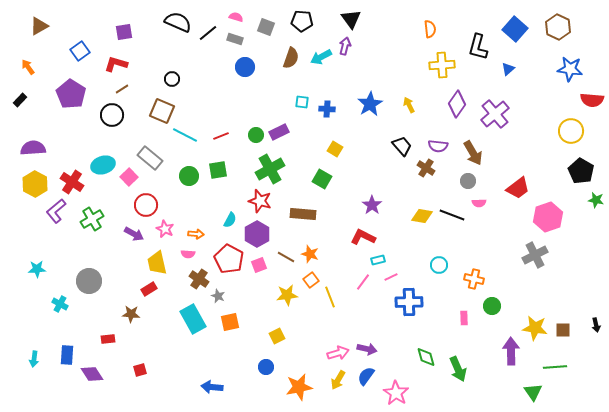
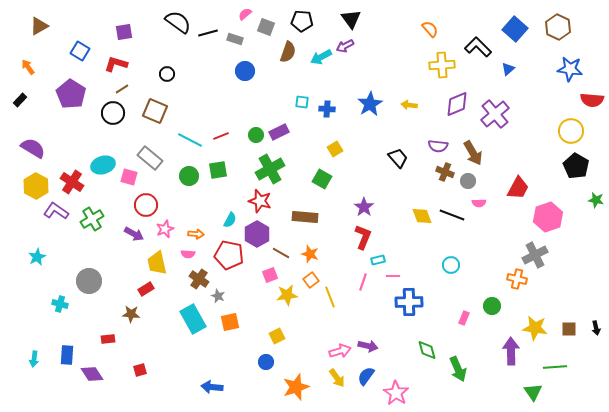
pink semicircle at (236, 17): moved 9 px right, 3 px up; rotated 56 degrees counterclockwise
black semicircle at (178, 22): rotated 12 degrees clockwise
orange semicircle at (430, 29): rotated 36 degrees counterclockwise
black line at (208, 33): rotated 24 degrees clockwise
purple arrow at (345, 46): rotated 132 degrees counterclockwise
black L-shape at (478, 47): rotated 120 degrees clockwise
blue square at (80, 51): rotated 24 degrees counterclockwise
brown semicircle at (291, 58): moved 3 px left, 6 px up
blue circle at (245, 67): moved 4 px down
black circle at (172, 79): moved 5 px left, 5 px up
purple diamond at (457, 104): rotated 32 degrees clockwise
yellow arrow at (409, 105): rotated 56 degrees counterclockwise
brown square at (162, 111): moved 7 px left
black circle at (112, 115): moved 1 px right, 2 px up
cyan line at (185, 135): moved 5 px right, 5 px down
black trapezoid at (402, 146): moved 4 px left, 12 px down
purple semicircle at (33, 148): rotated 35 degrees clockwise
yellow square at (335, 149): rotated 28 degrees clockwise
brown cross at (426, 168): moved 19 px right, 4 px down; rotated 12 degrees counterclockwise
black pentagon at (581, 171): moved 5 px left, 5 px up
pink square at (129, 177): rotated 30 degrees counterclockwise
yellow hexagon at (35, 184): moved 1 px right, 2 px down
red trapezoid at (518, 188): rotated 25 degrees counterclockwise
purple star at (372, 205): moved 8 px left, 2 px down
purple L-shape at (56, 211): rotated 75 degrees clockwise
brown rectangle at (303, 214): moved 2 px right, 3 px down
yellow diamond at (422, 216): rotated 60 degrees clockwise
pink star at (165, 229): rotated 24 degrees clockwise
red L-shape at (363, 237): rotated 85 degrees clockwise
brown line at (286, 257): moved 5 px left, 4 px up
red pentagon at (229, 259): moved 4 px up; rotated 16 degrees counterclockwise
pink square at (259, 265): moved 11 px right, 10 px down
cyan circle at (439, 265): moved 12 px right
cyan star at (37, 269): moved 12 px up; rotated 24 degrees counterclockwise
pink line at (391, 277): moved 2 px right, 1 px up; rotated 24 degrees clockwise
orange cross at (474, 279): moved 43 px right
pink line at (363, 282): rotated 18 degrees counterclockwise
red rectangle at (149, 289): moved 3 px left
cyan cross at (60, 304): rotated 14 degrees counterclockwise
pink rectangle at (464, 318): rotated 24 degrees clockwise
black arrow at (596, 325): moved 3 px down
brown square at (563, 330): moved 6 px right, 1 px up
purple arrow at (367, 349): moved 1 px right, 3 px up
pink arrow at (338, 353): moved 2 px right, 2 px up
green diamond at (426, 357): moved 1 px right, 7 px up
blue circle at (266, 367): moved 5 px up
yellow arrow at (338, 380): moved 1 px left, 2 px up; rotated 66 degrees counterclockwise
orange star at (299, 387): moved 3 px left; rotated 8 degrees counterclockwise
